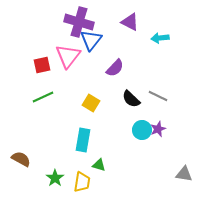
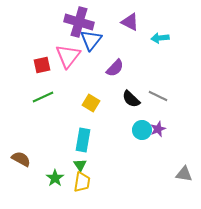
green triangle: moved 19 px left; rotated 40 degrees clockwise
